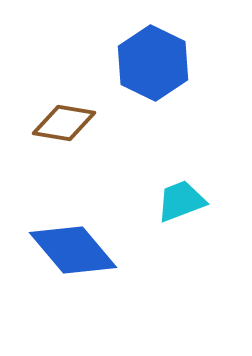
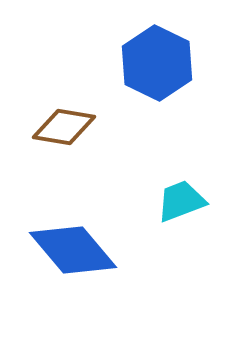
blue hexagon: moved 4 px right
brown diamond: moved 4 px down
